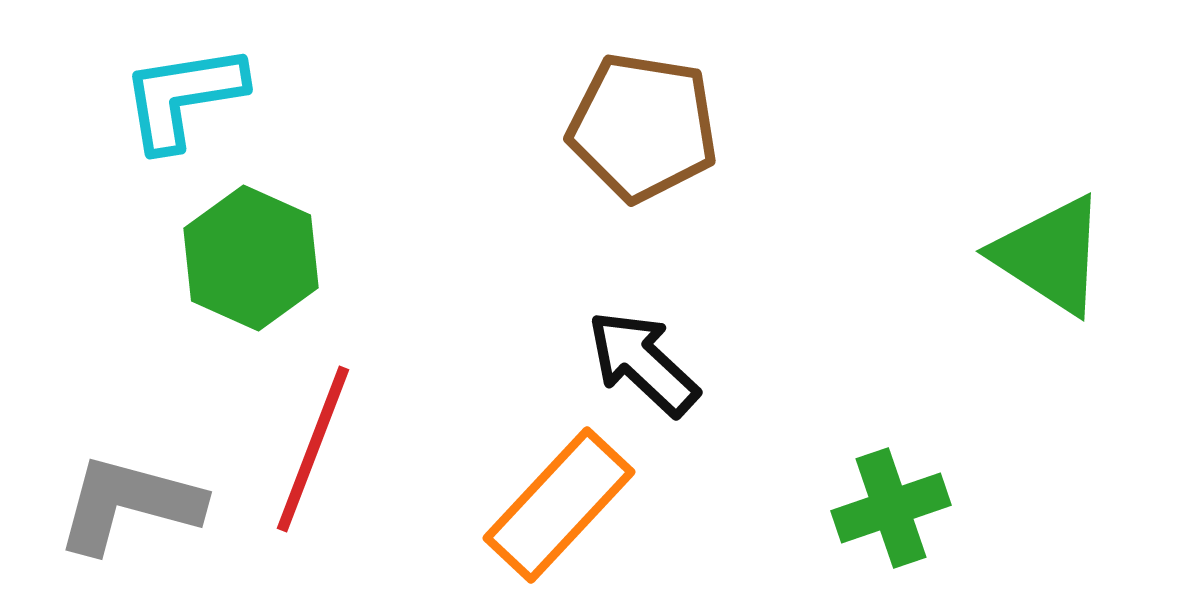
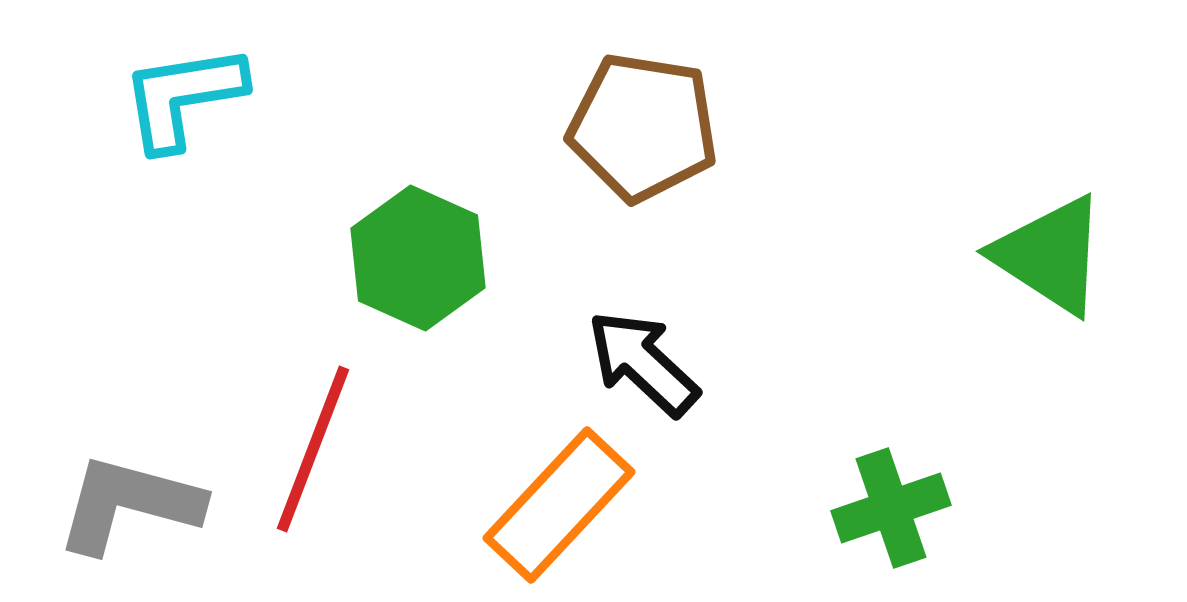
green hexagon: moved 167 px right
